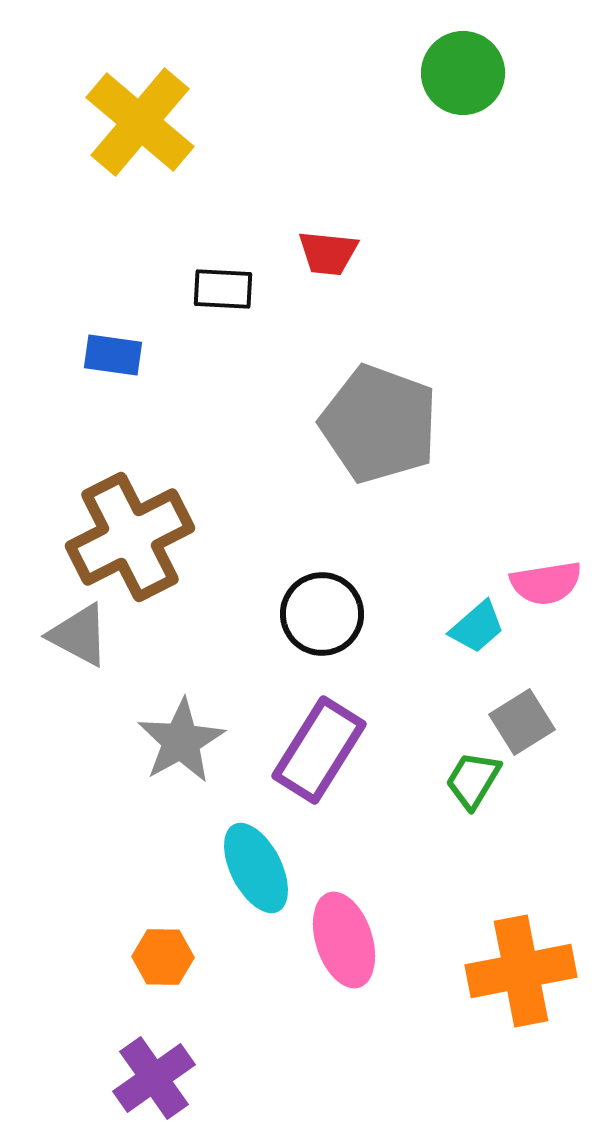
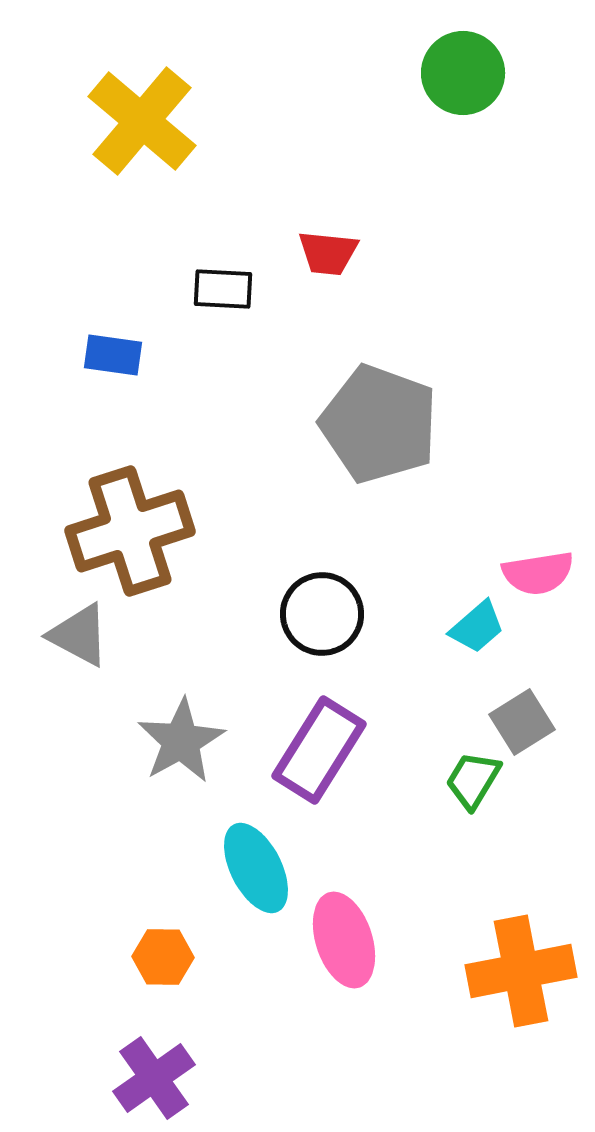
yellow cross: moved 2 px right, 1 px up
brown cross: moved 6 px up; rotated 9 degrees clockwise
pink semicircle: moved 8 px left, 10 px up
